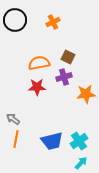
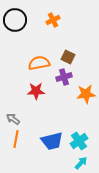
orange cross: moved 2 px up
red star: moved 1 px left, 4 px down
